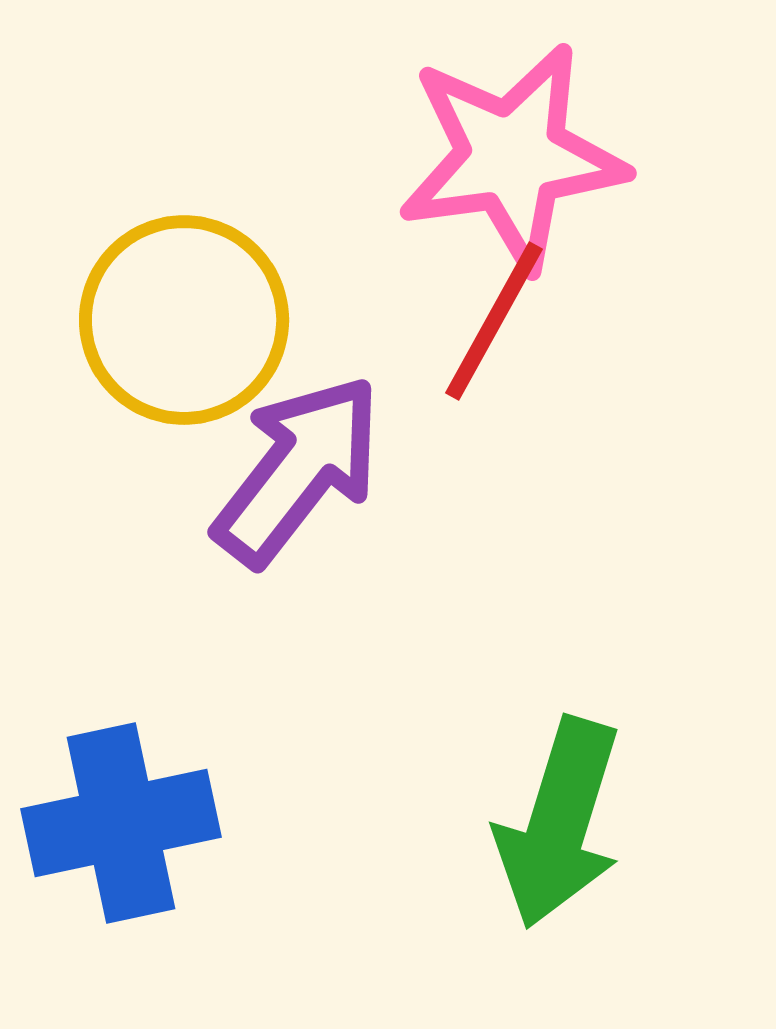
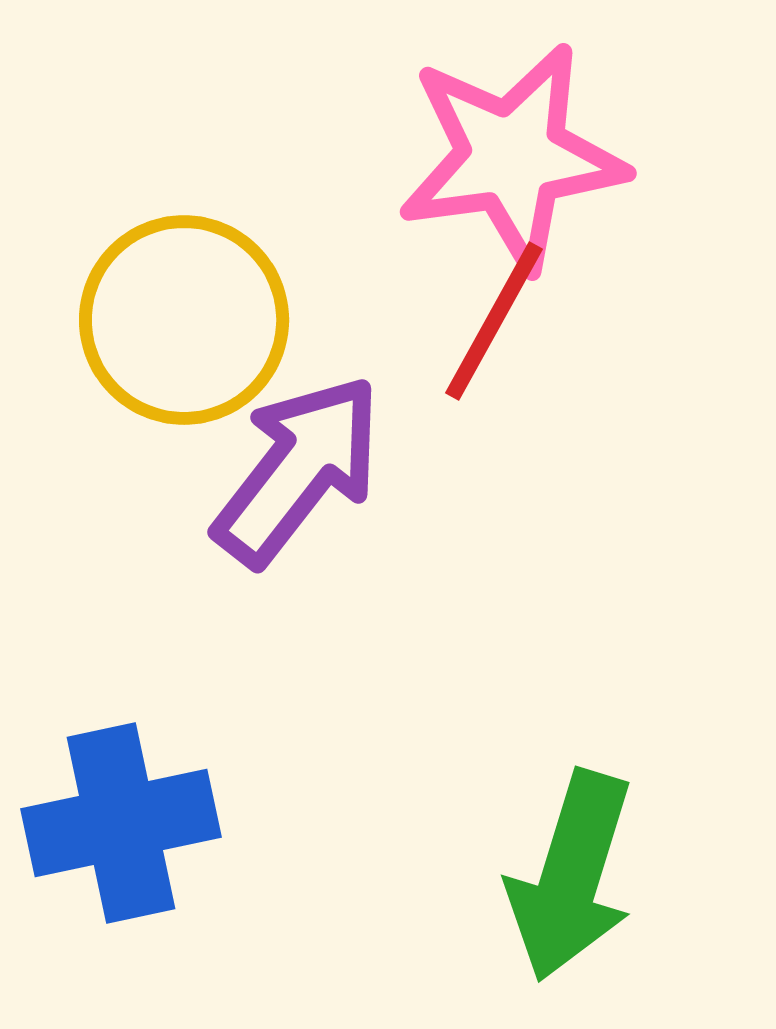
green arrow: moved 12 px right, 53 px down
